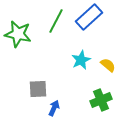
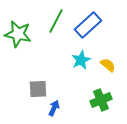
blue rectangle: moved 1 px left, 8 px down
